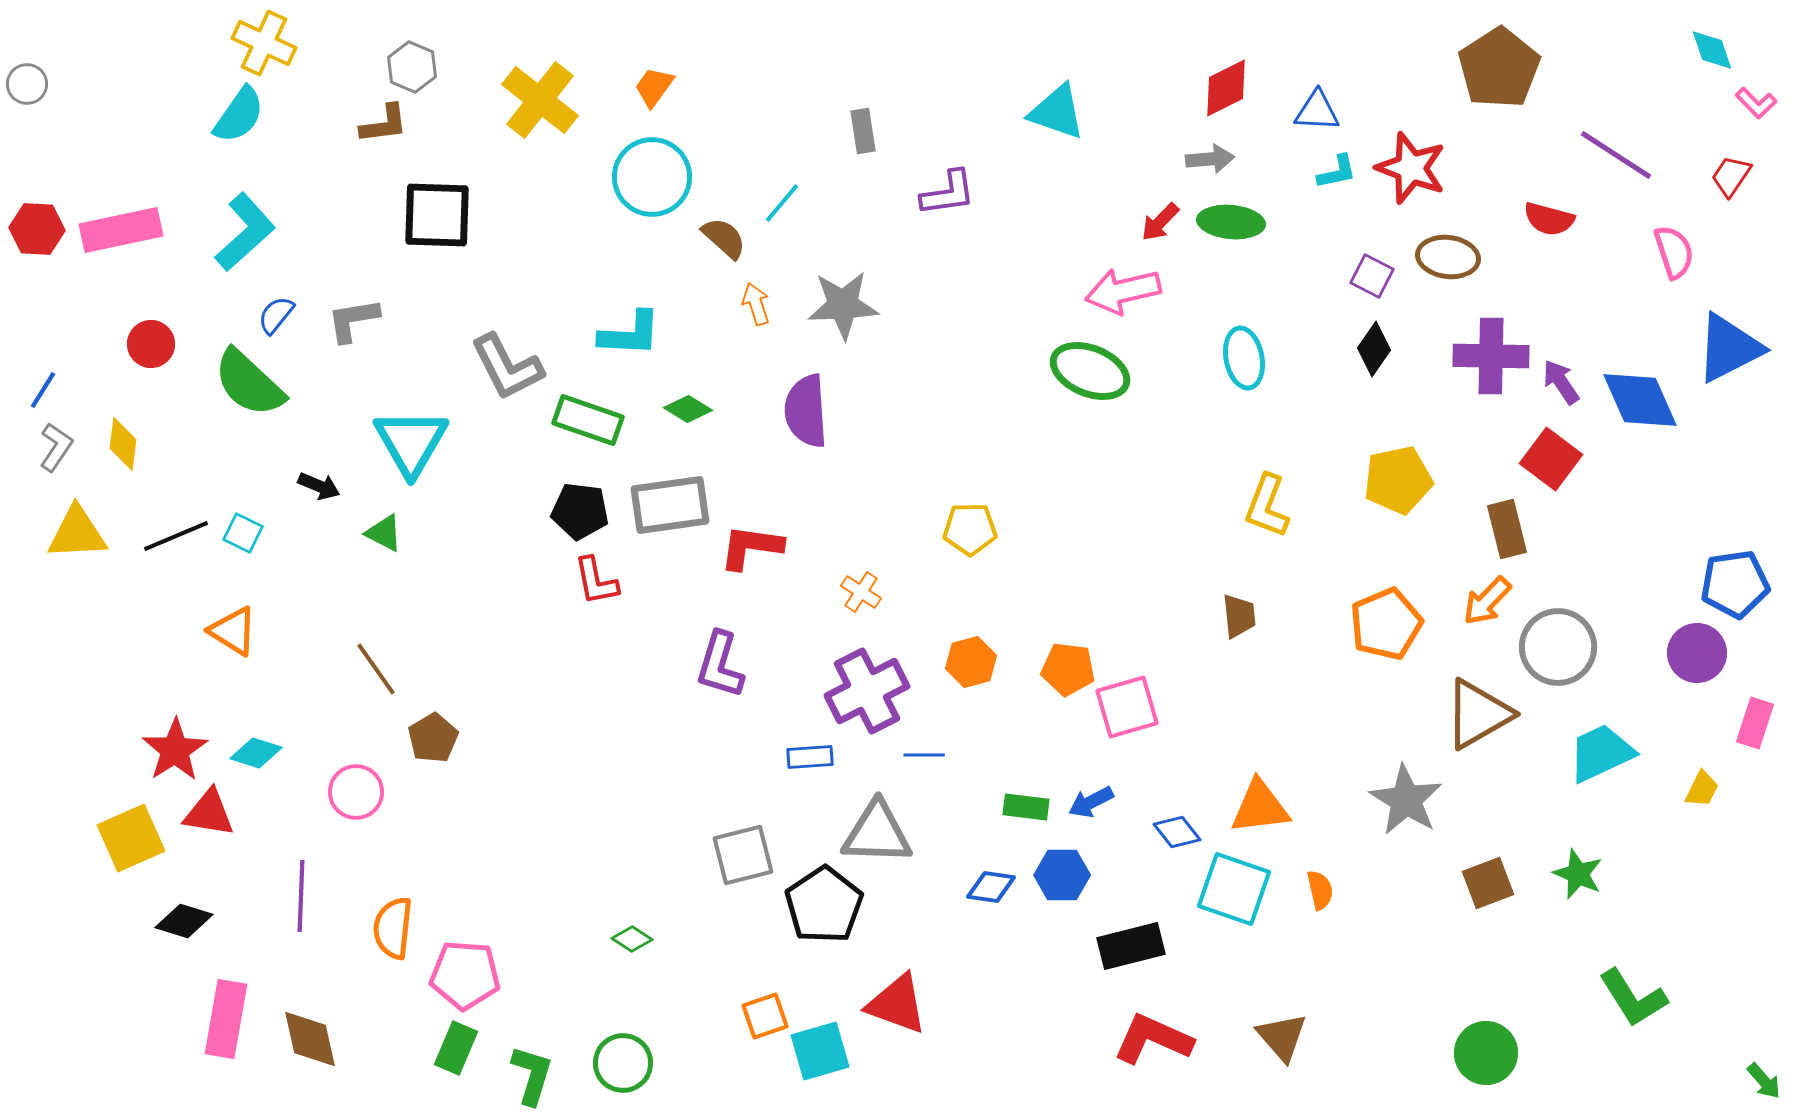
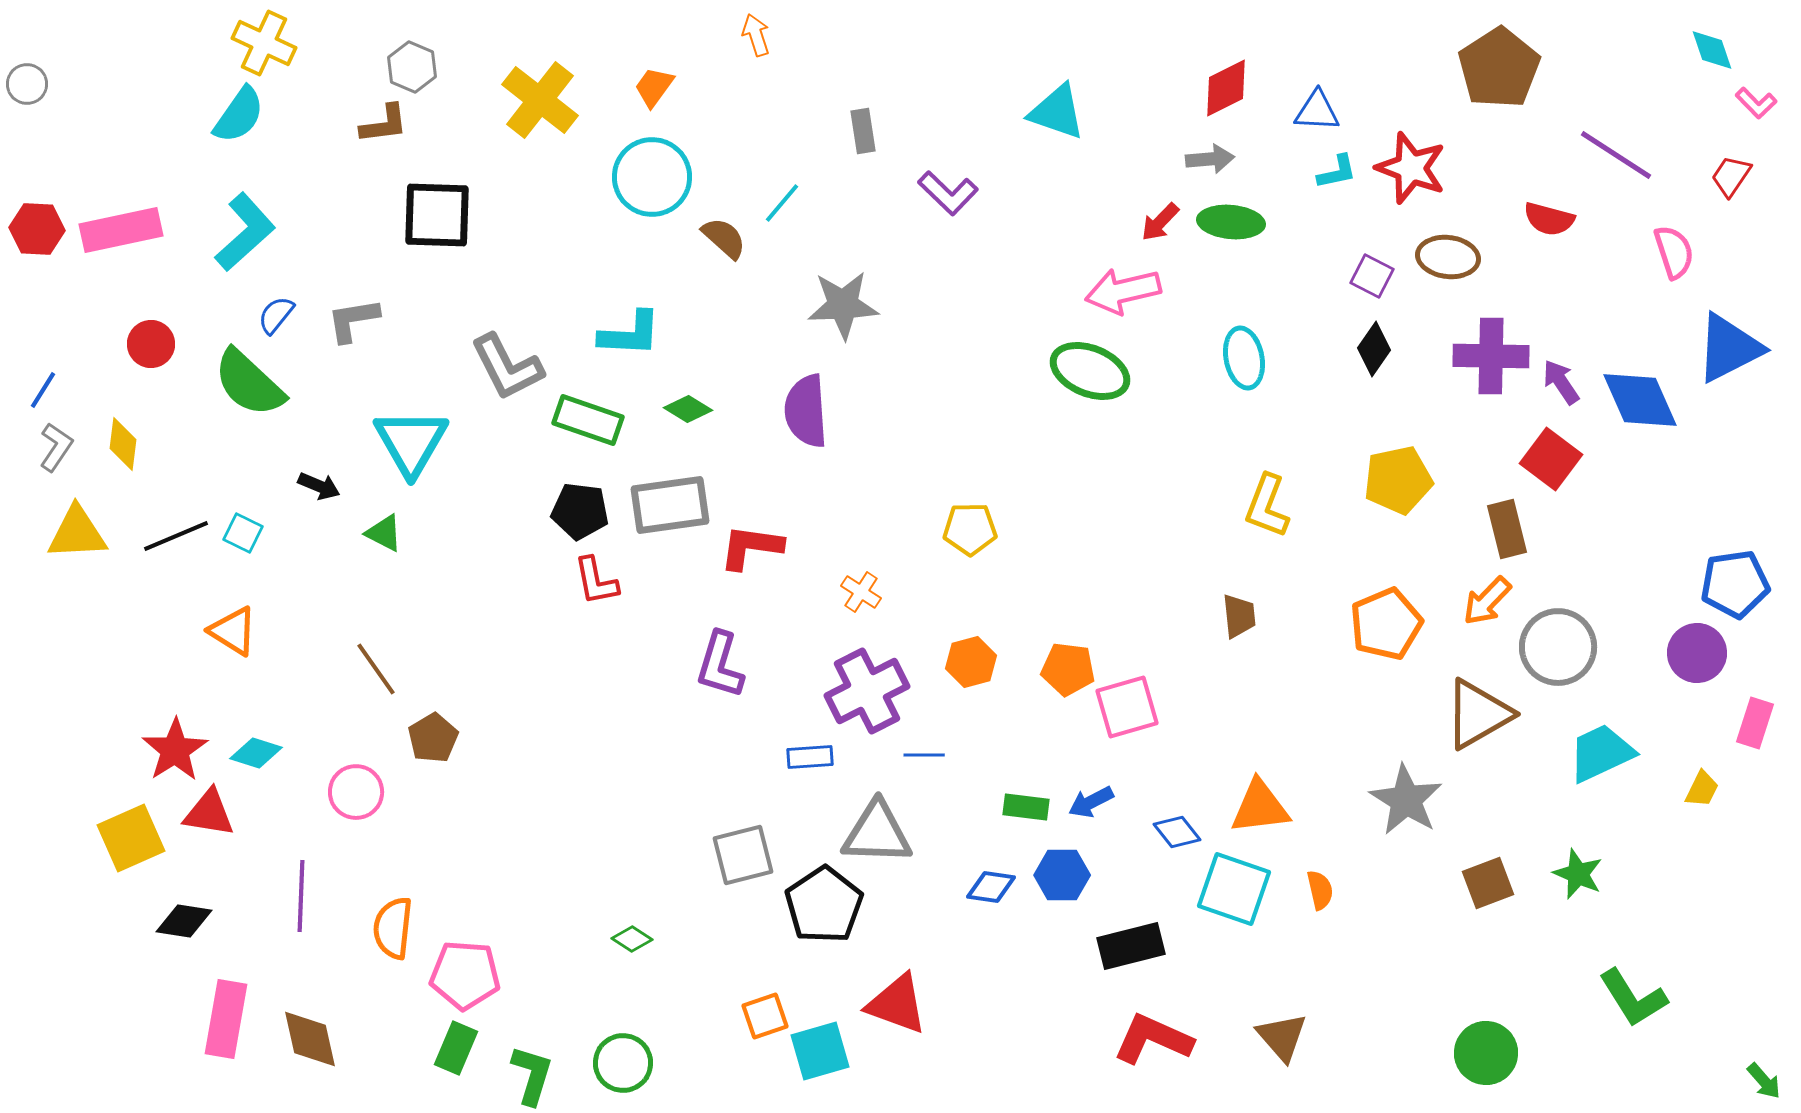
purple L-shape at (948, 193): rotated 52 degrees clockwise
orange arrow at (756, 304): moved 269 px up
black diamond at (184, 921): rotated 8 degrees counterclockwise
